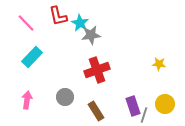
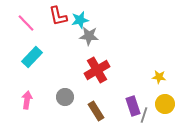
cyan star: moved 3 px up; rotated 30 degrees clockwise
gray star: moved 2 px left, 1 px down; rotated 12 degrees clockwise
yellow star: moved 13 px down
red cross: rotated 10 degrees counterclockwise
